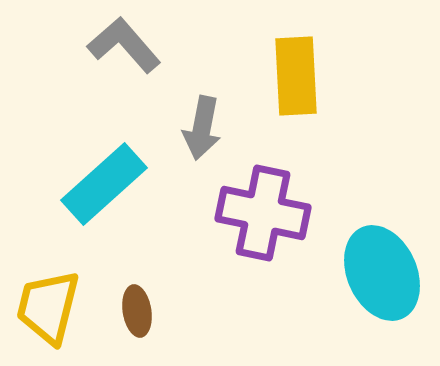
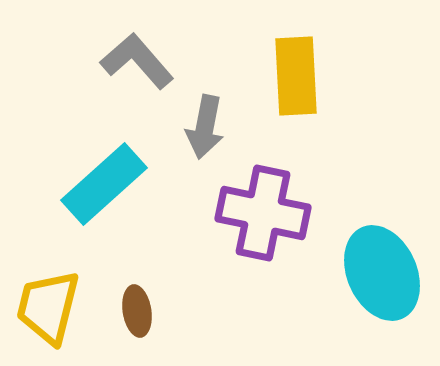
gray L-shape: moved 13 px right, 16 px down
gray arrow: moved 3 px right, 1 px up
